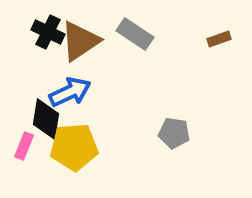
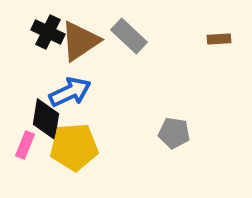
gray rectangle: moved 6 px left, 2 px down; rotated 9 degrees clockwise
brown rectangle: rotated 15 degrees clockwise
pink rectangle: moved 1 px right, 1 px up
